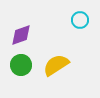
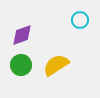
purple diamond: moved 1 px right
